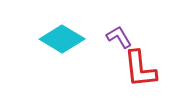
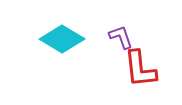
purple L-shape: moved 2 px right; rotated 12 degrees clockwise
